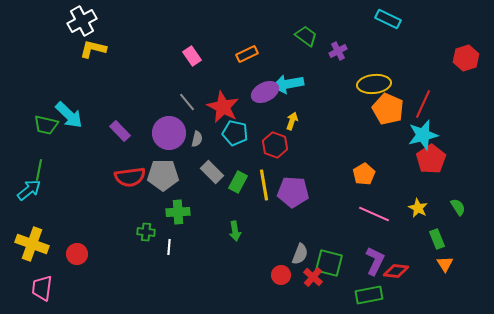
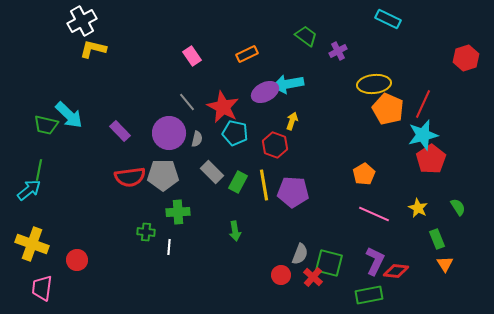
red circle at (77, 254): moved 6 px down
